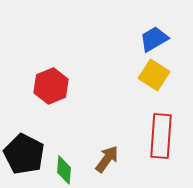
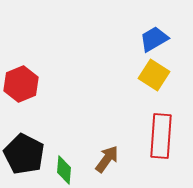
red hexagon: moved 30 px left, 2 px up
